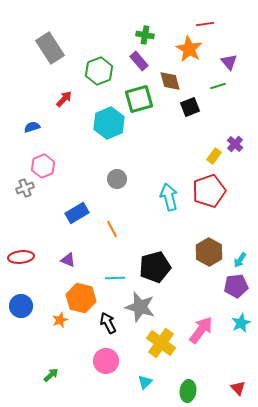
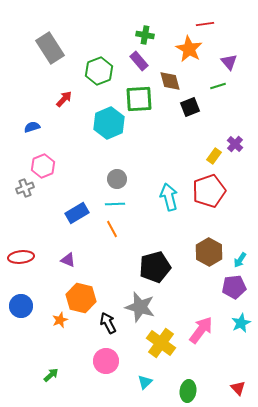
green square at (139, 99): rotated 12 degrees clockwise
cyan line at (115, 278): moved 74 px up
purple pentagon at (236, 286): moved 2 px left, 1 px down
